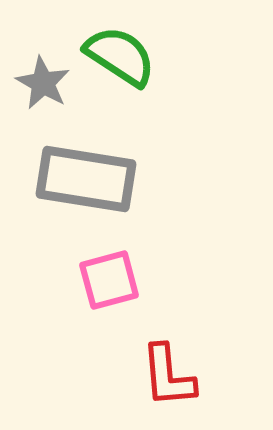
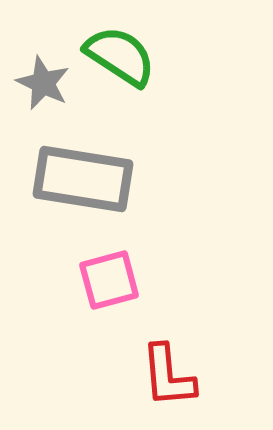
gray star: rotated 4 degrees counterclockwise
gray rectangle: moved 3 px left
